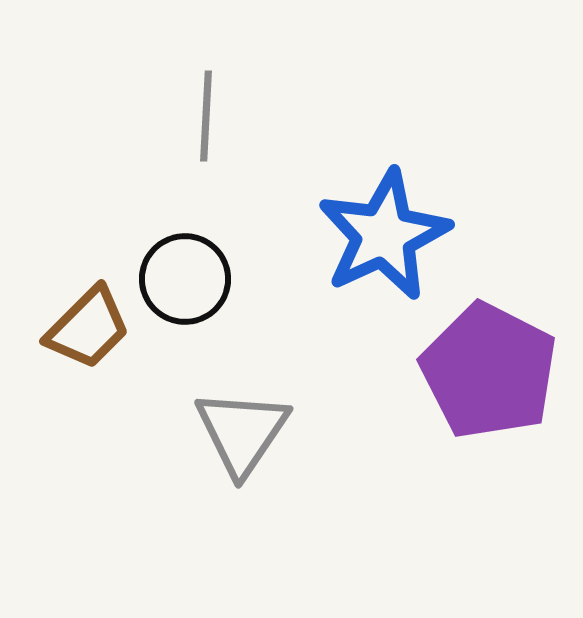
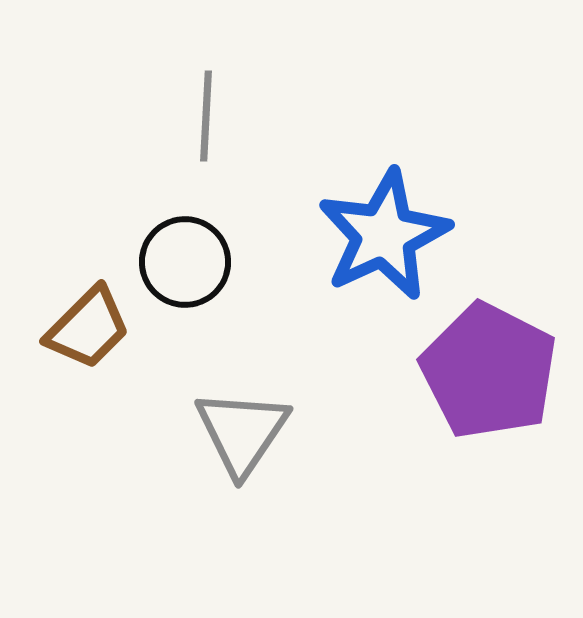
black circle: moved 17 px up
